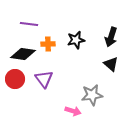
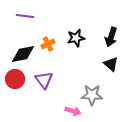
purple line: moved 4 px left, 8 px up
black star: moved 2 px up
orange cross: rotated 24 degrees counterclockwise
black diamond: rotated 20 degrees counterclockwise
purple triangle: moved 1 px down
gray star: rotated 10 degrees clockwise
